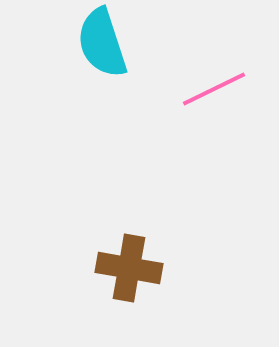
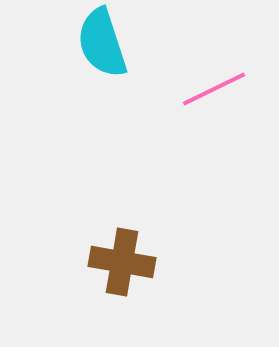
brown cross: moved 7 px left, 6 px up
